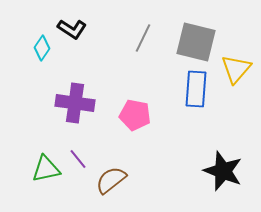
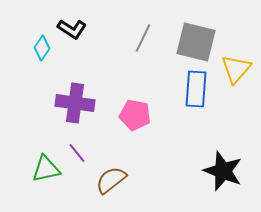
purple line: moved 1 px left, 6 px up
